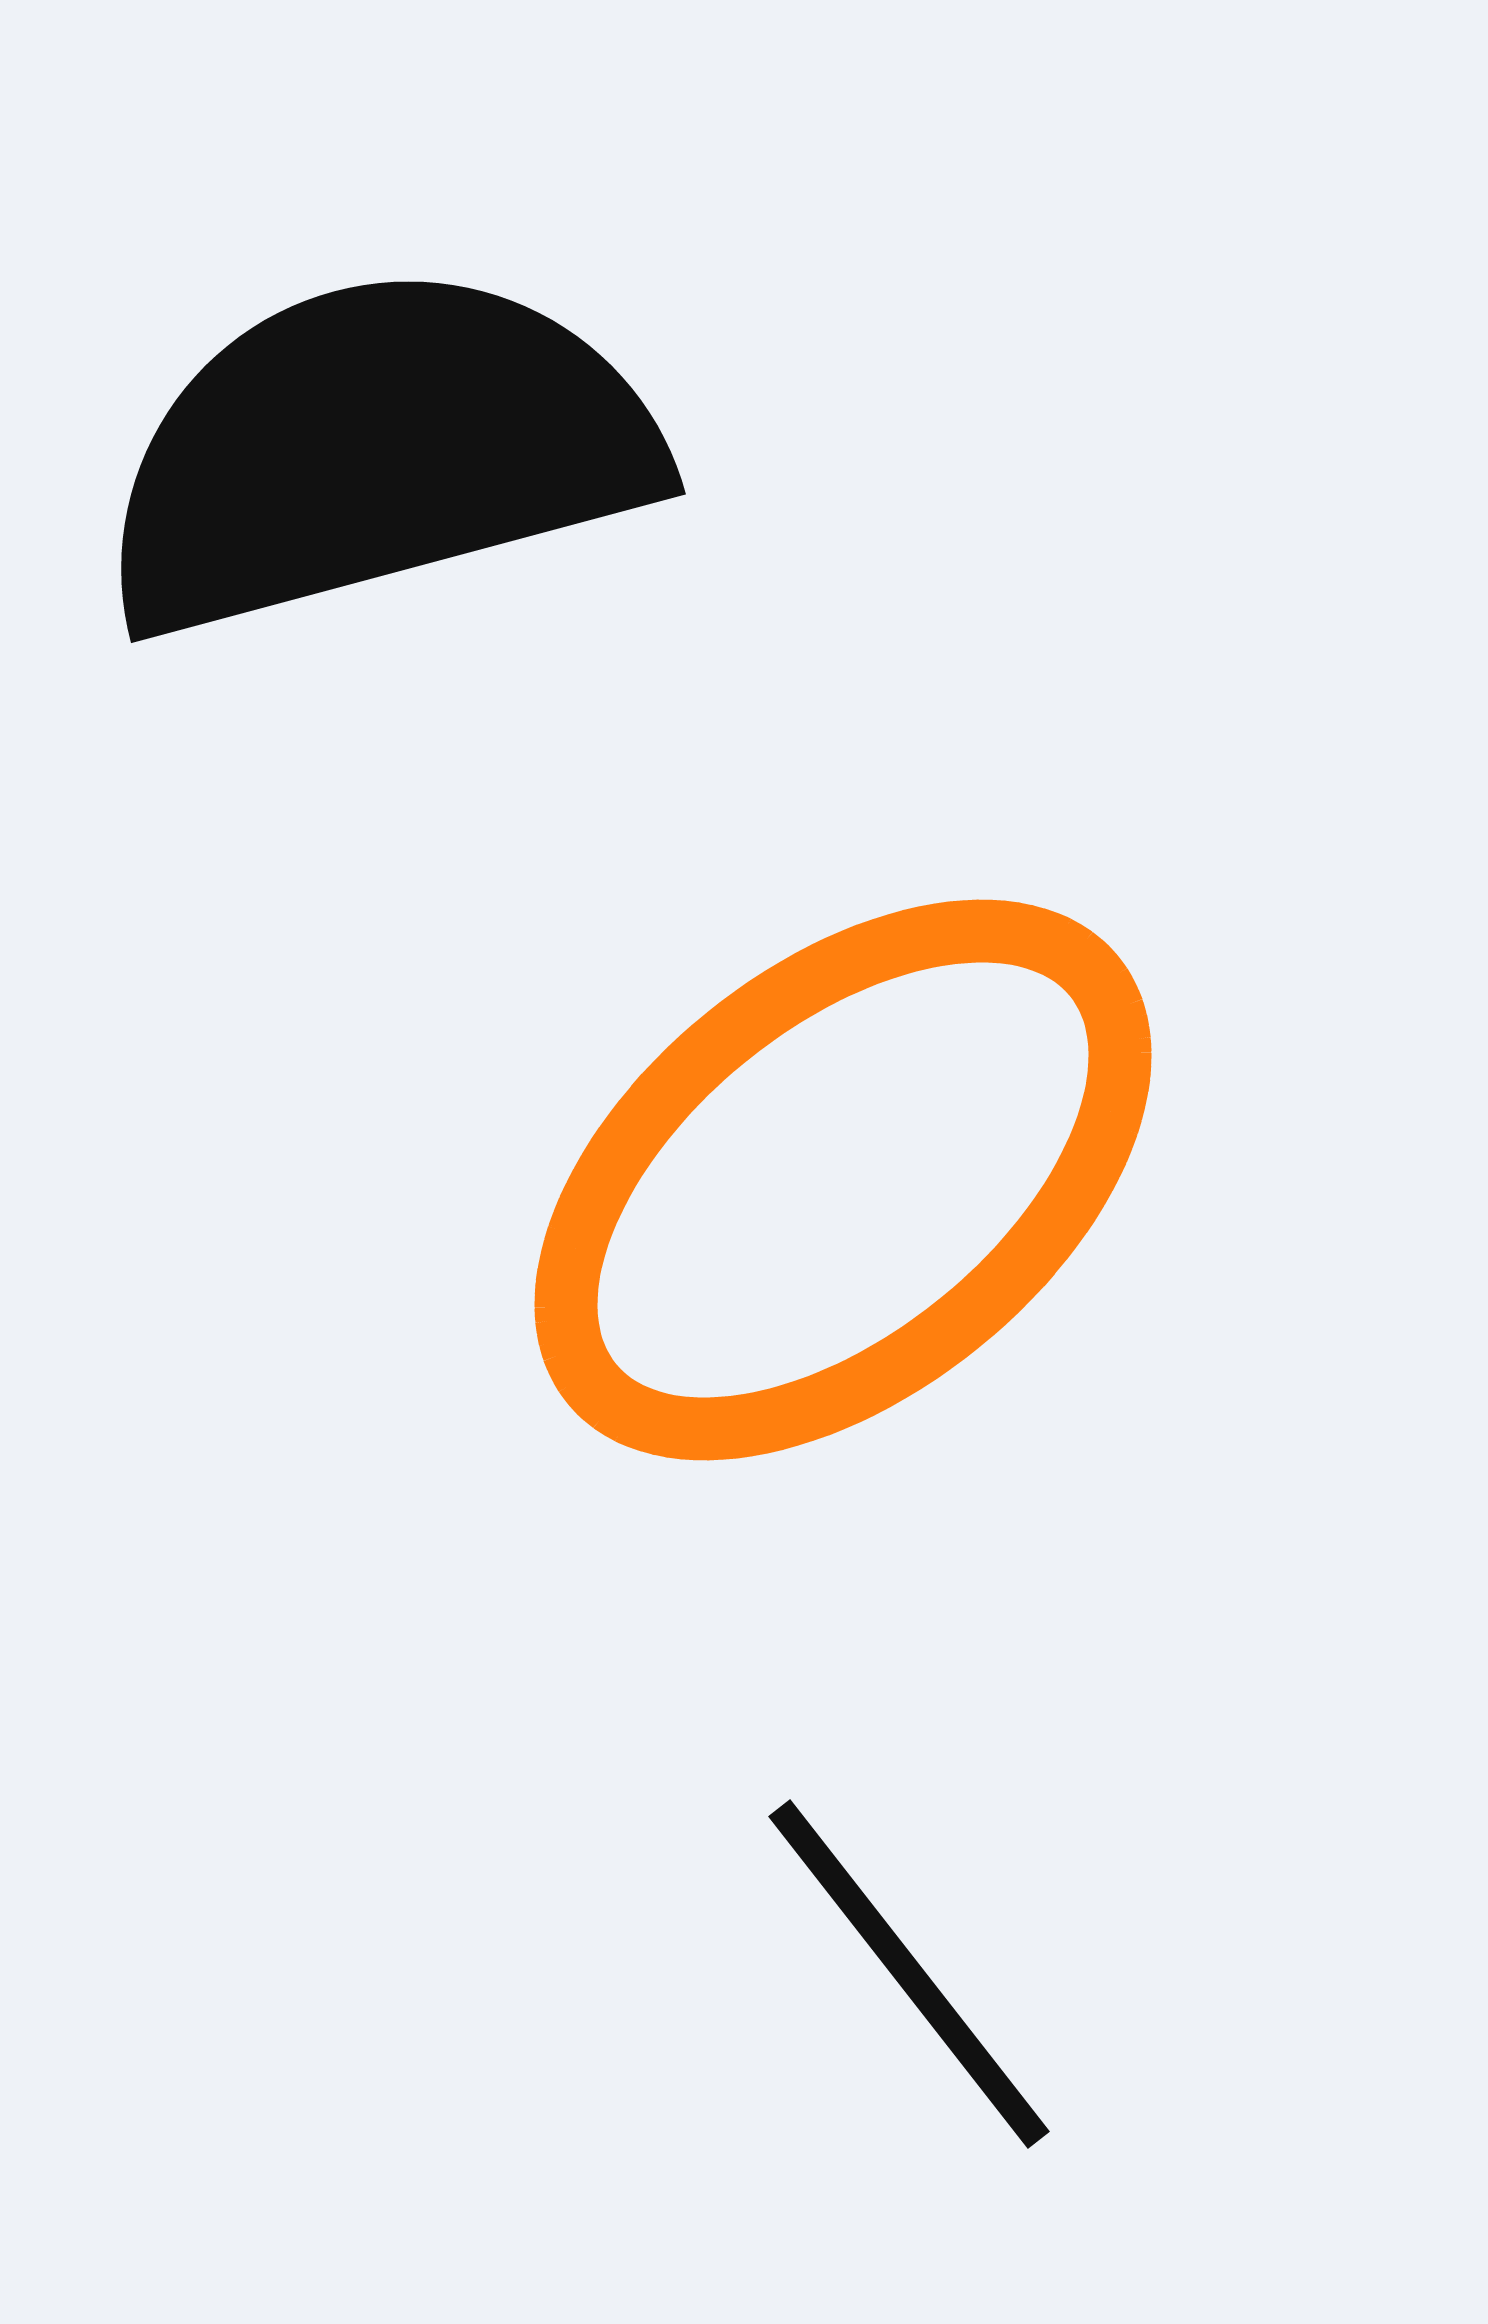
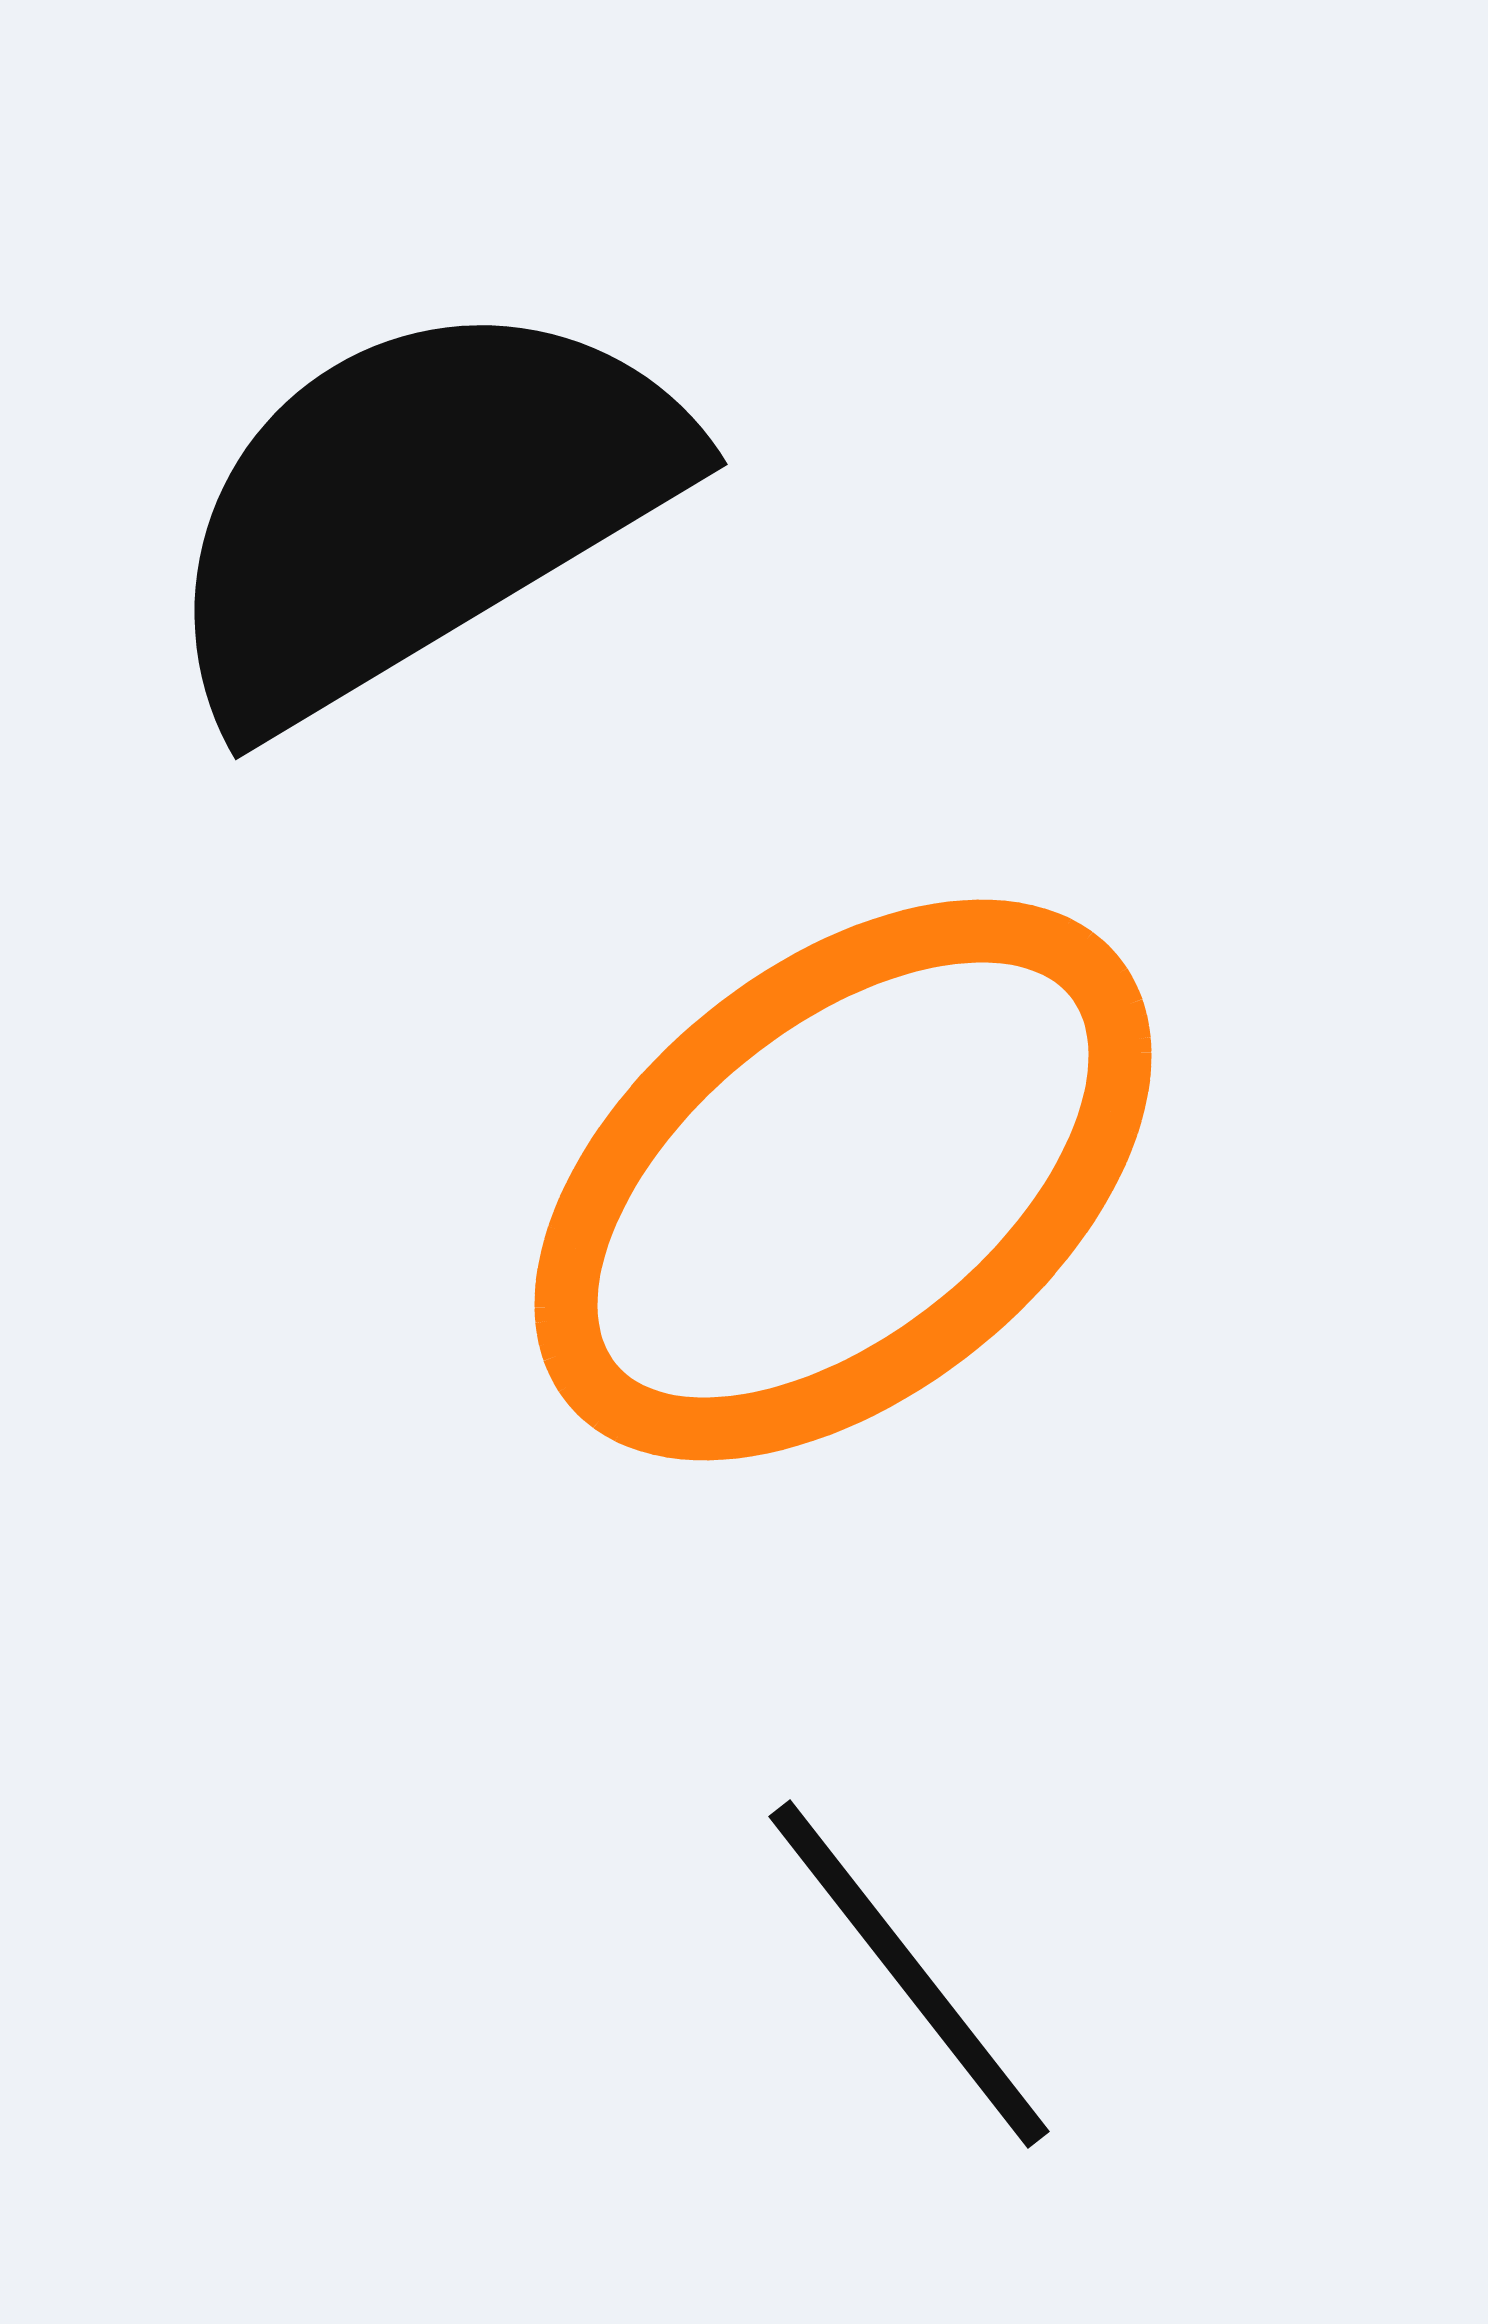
black semicircle: moved 42 px right, 57 px down; rotated 16 degrees counterclockwise
